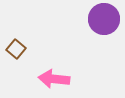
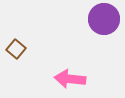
pink arrow: moved 16 px right
